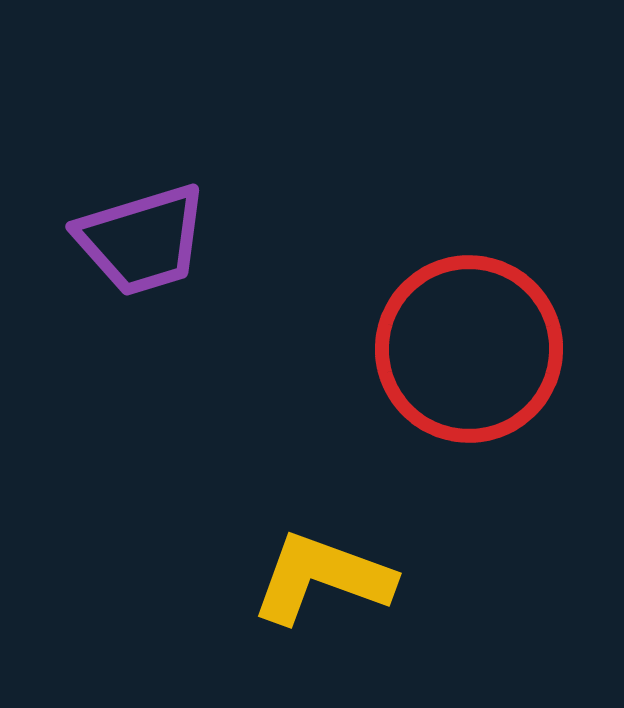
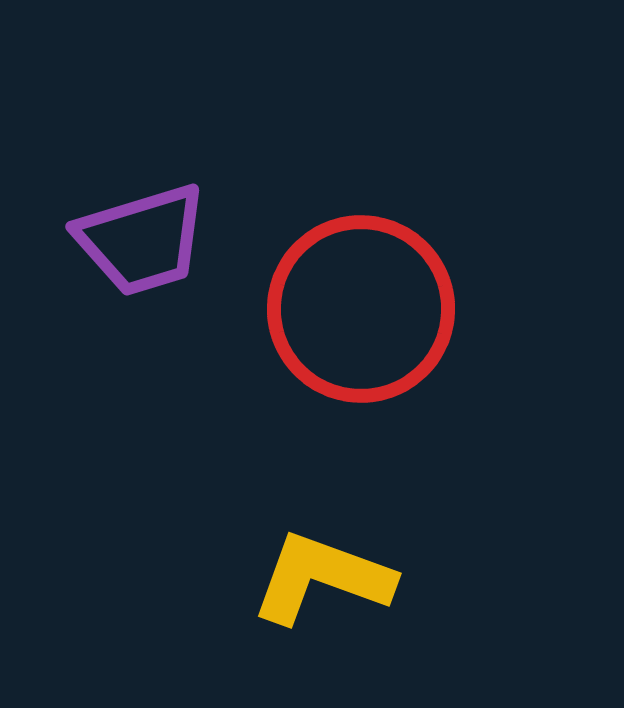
red circle: moved 108 px left, 40 px up
